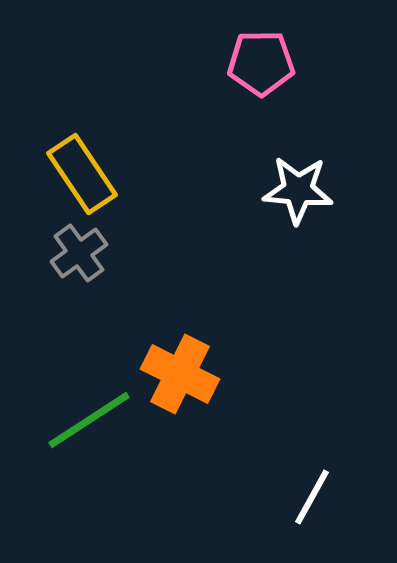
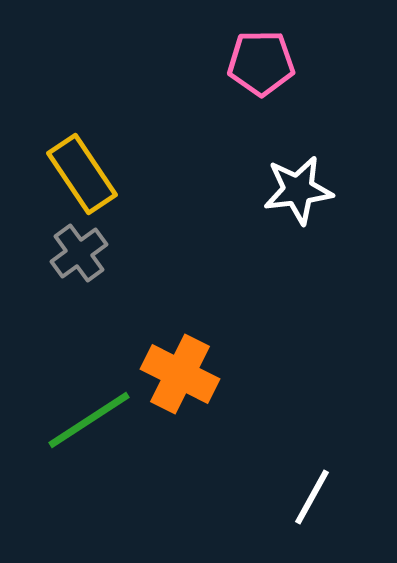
white star: rotated 12 degrees counterclockwise
